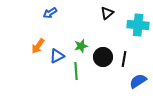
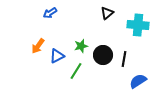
black circle: moved 2 px up
green line: rotated 36 degrees clockwise
